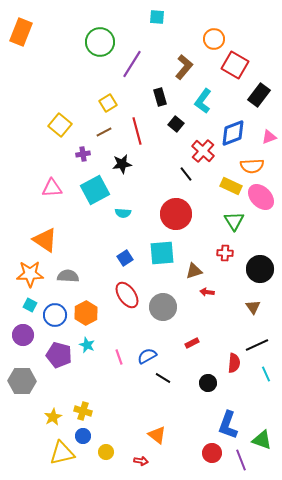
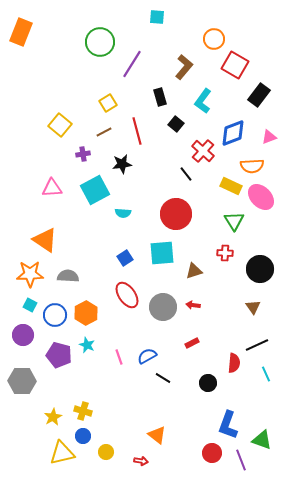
red arrow at (207, 292): moved 14 px left, 13 px down
